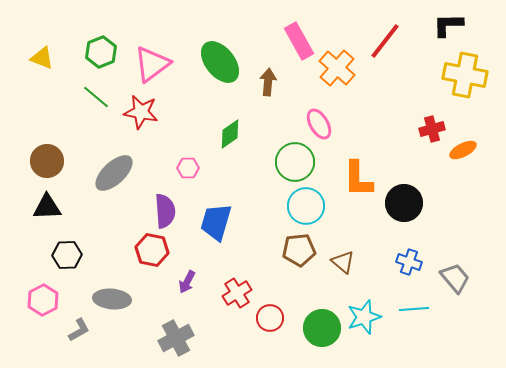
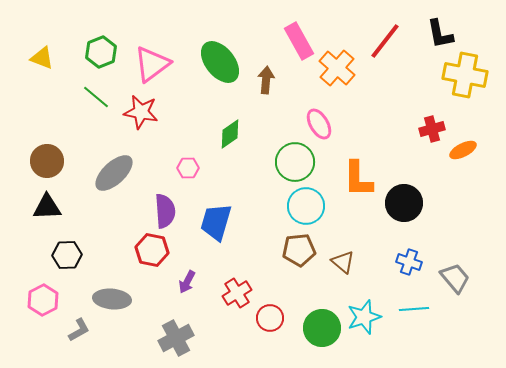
black L-shape at (448, 25): moved 8 px left, 9 px down; rotated 100 degrees counterclockwise
brown arrow at (268, 82): moved 2 px left, 2 px up
